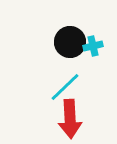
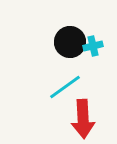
cyan line: rotated 8 degrees clockwise
red arrow: moved 13 px right
